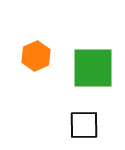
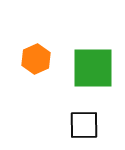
orange hexagon: moved 3 px down
